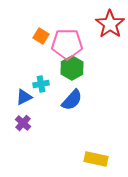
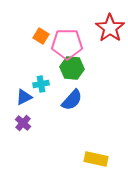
red star: moved 4 px down
green hexagon: rotated 25 degrees counterclockwise
